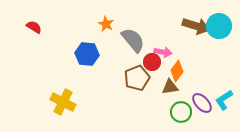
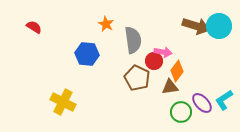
gray semicircle: rotated 32 degrees clockwise
red circle: moved 2 px right, 1 px up
brown pentagon: rotated 25 degrees counterclockwise
